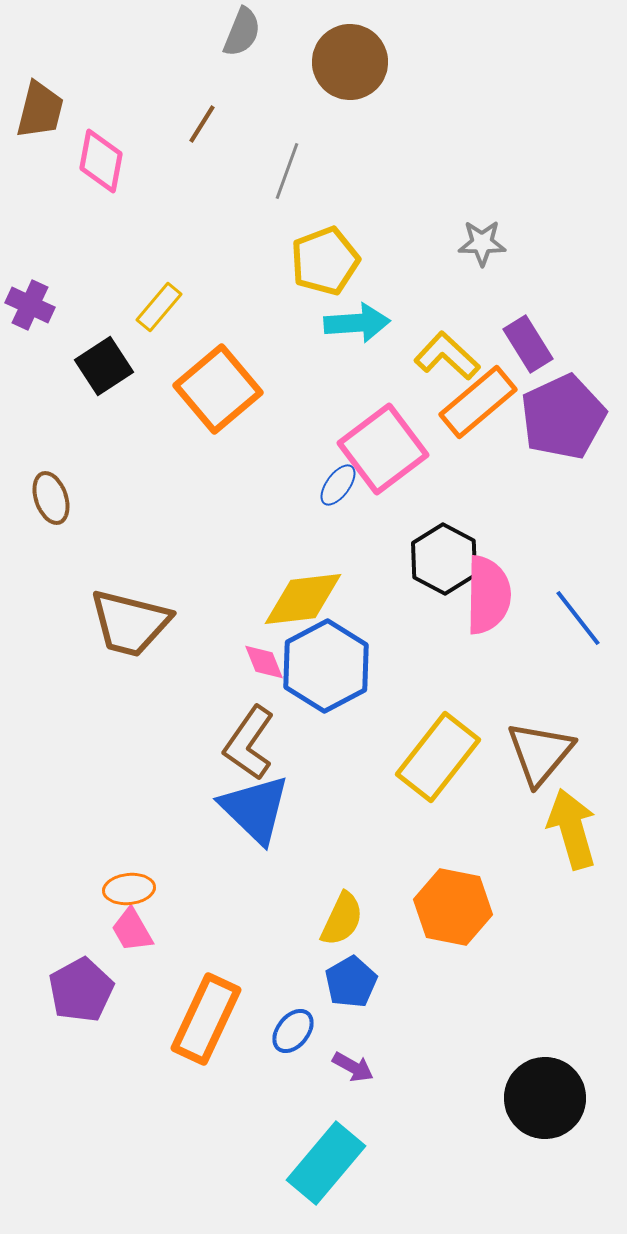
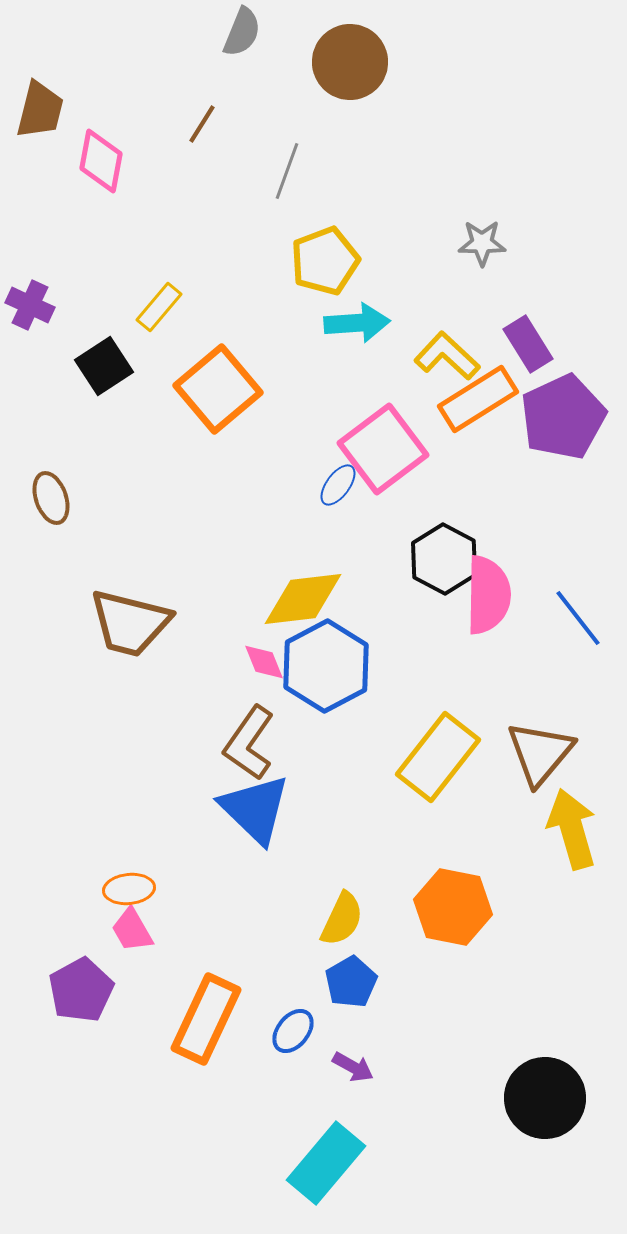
orange rectangle at (478, 402): moved 3 px up; rotated 8 degrees clockwise
